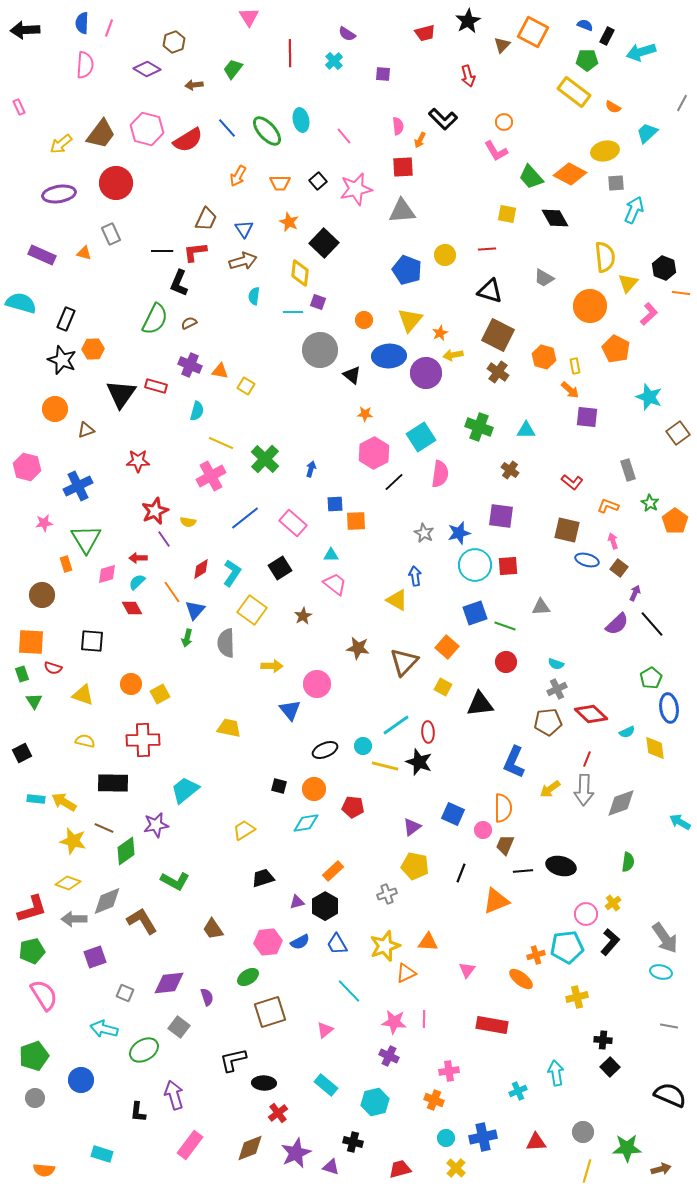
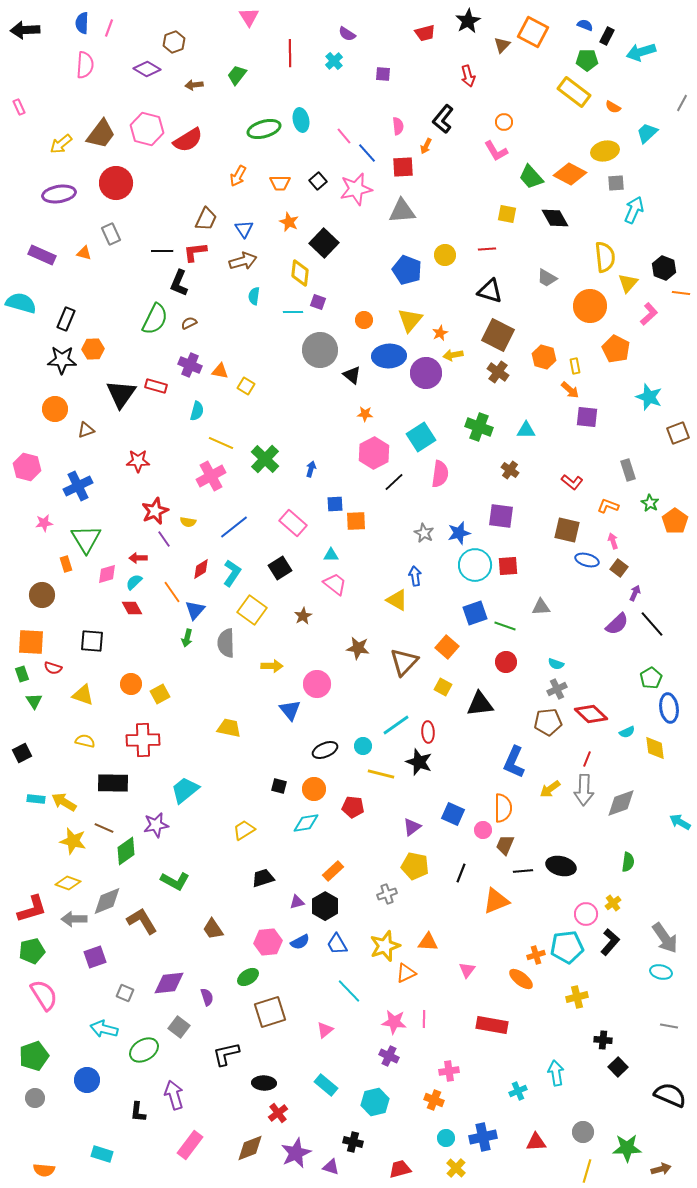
green trapezoid at (233, 69): moved 4 px right, 6 px down
black L-shape at (443, 119): rotated 84 degrees clockwise
blue line at (227, 128): moved 140 px right, 25 px down
green ellipse at (267, 131): moved 3 px left, 2 px up; rotated 64 degrees counterclockwise
orange arrow at (420, 140): moved 6 px right, 6 px down
gray trapezoid at (544, 278): moved 3 px right
black star at (62, 360): rotated 20 degrees counterclockwise
brown square at (678, 433): rotated 15 degrees clockwise
blue line at (245, 518): moved 11 px left, 9 px down
cyan semicircle at (137, 582): moved 3 px left
yellow line at (385, 766): moved 4 px left, 8 px down
black L-shape at (233, 1060): moved 7 px left, 6 px up
black square at (610, 1067): moved 8 px right
blue circle at (81, 1080): moved 6 px right
